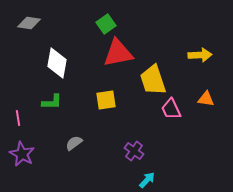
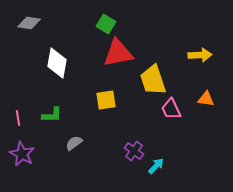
green square: rotated 24 degrees counterclockwise
green L-shape: moved 13 px down
cyan arrow: moved 9 px right, 14 px up
